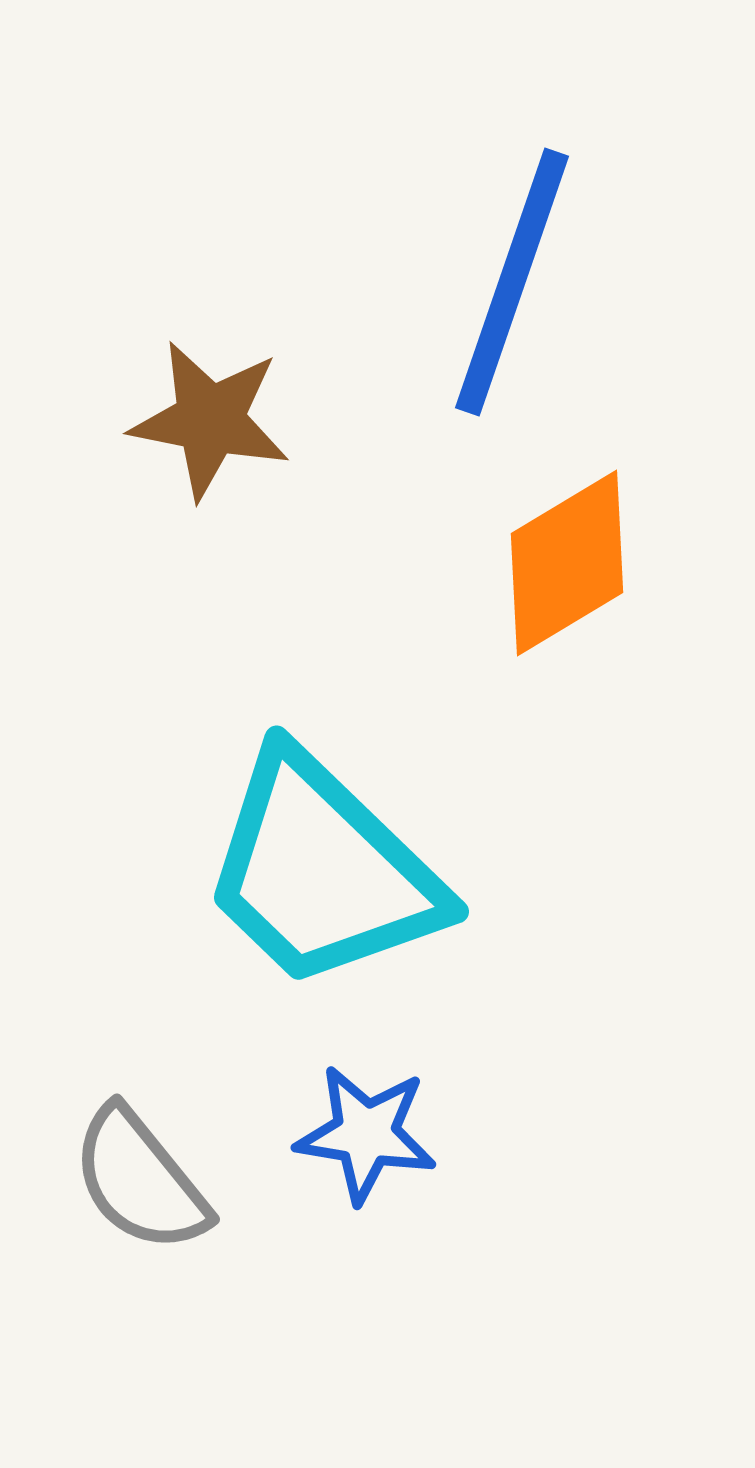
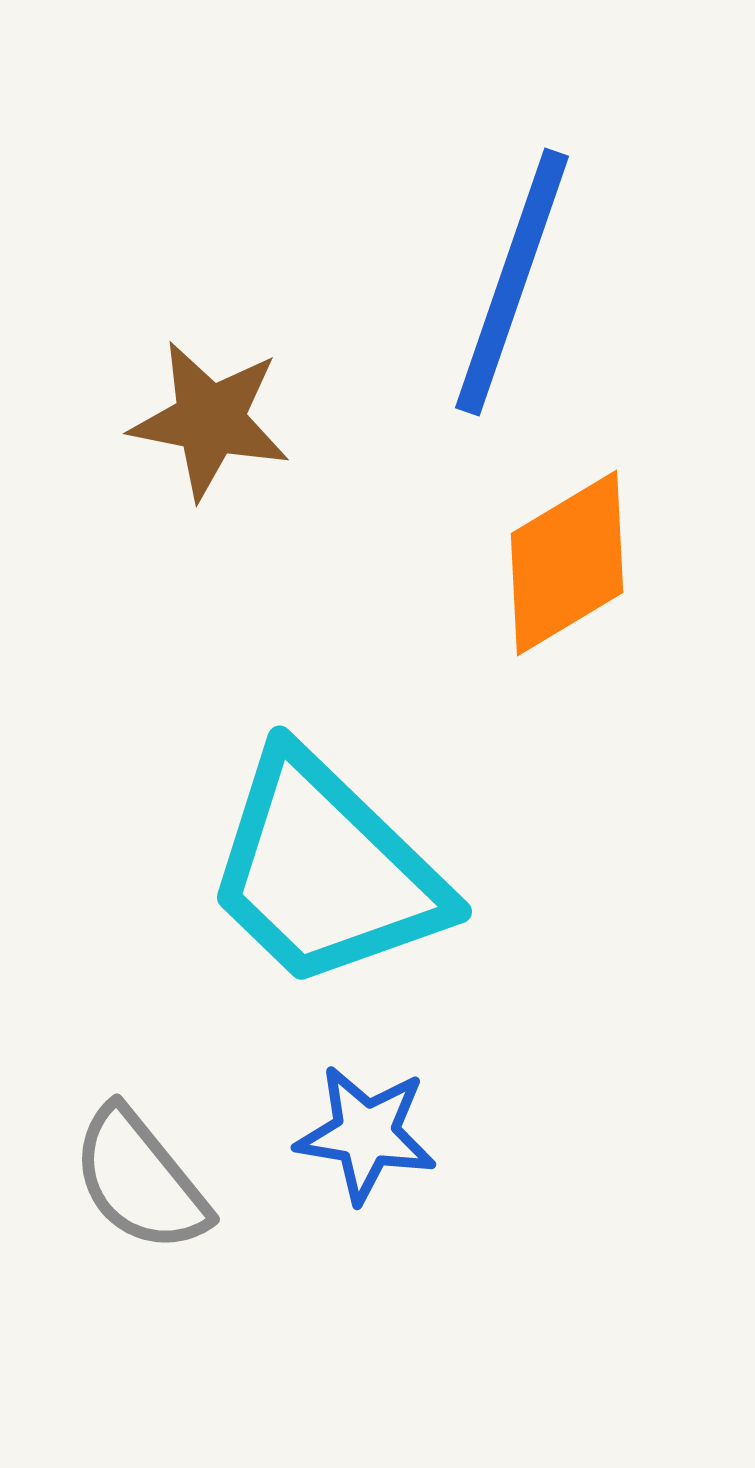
cyan trapezoid: moved 3 px right
